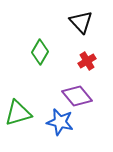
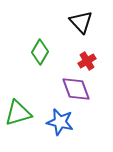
purple diamond: moved 1 px left, 7 px up; rotated 20 degrees clockwise
